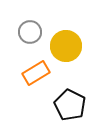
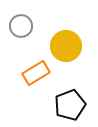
gray circle: moved 9 px left, 6 px up
black pentagon: rotated 24 degrees clockwise
